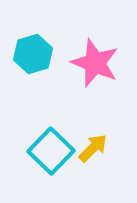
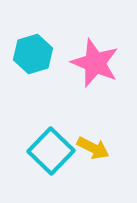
yellow arrow: rotated 72 degrees clockwise
